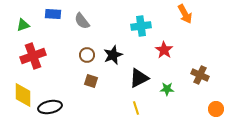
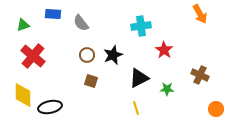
orange arrow: moved 15 px right
gray semicircle: moved 1 px left, 2 px down
red cross: rotated 30 degrees counterclockwise
